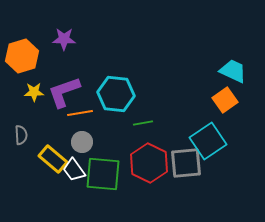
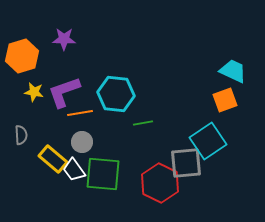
yellow star: rotated 12 degrees clockwise
orange square: rotated 15 degrees clockwise
red hexagon: moved 11 px right, 20 px down
